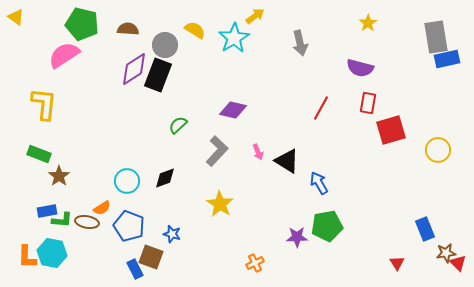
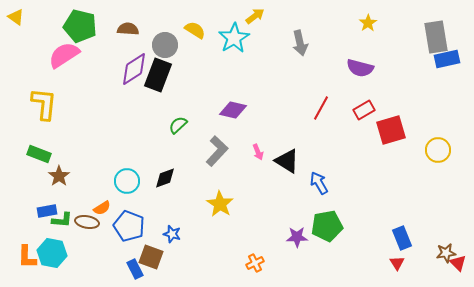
green pentagon at (82, 24): moved 2 px left, 2 px down
red rectangle at (368, 103): moved 4 px left, 7 px down; rotated 50 degrees clockwise
blue rectangle at (425, 229): moved 23 px left, 9 px down
